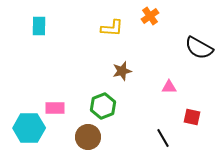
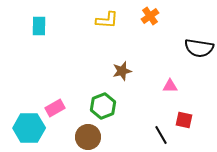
yellow L-shape: moved 5 px left, 8 px up
black semicircle: rotated 20 degrees counterclockwise
pink triangle: moved 1 px right, 1 px up
pink rectangle: rotated 30 degrees counterclockwise
red square: moved 8 px left, 3 px down
black line: moved 2 px left, 3 px up
